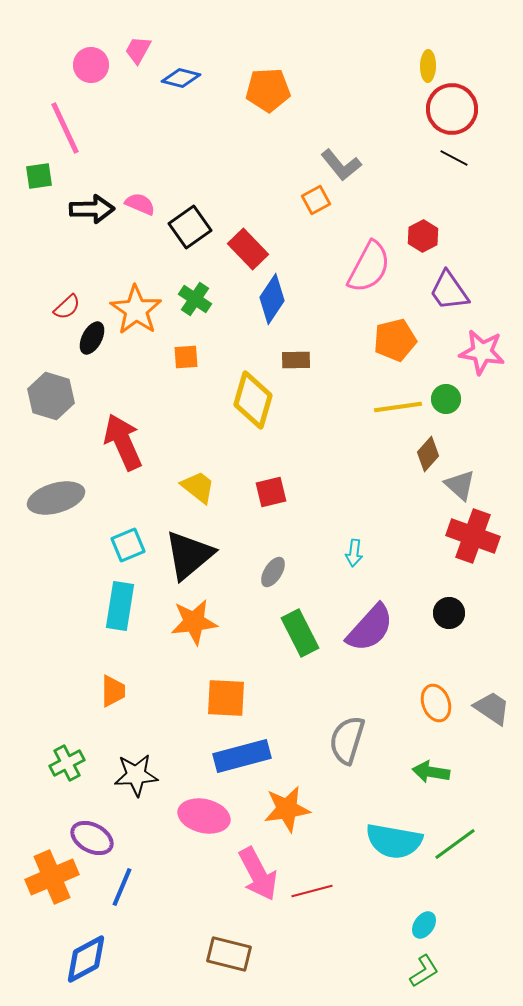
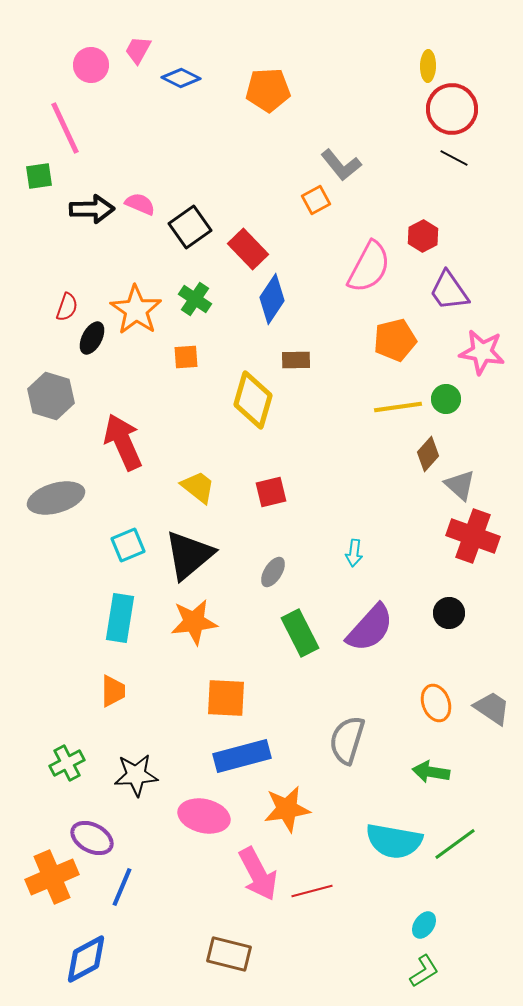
blue diamond at (181, 78): rotated 12 degrees clockwise
red semicircle at (67, 307): rotated 28 degrees counterclockwise
cyan rectangle at (120, 606): moved 12 px down
